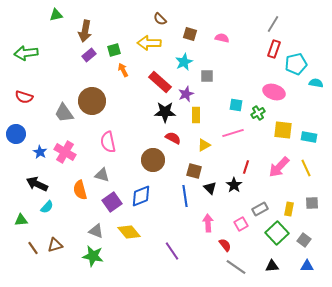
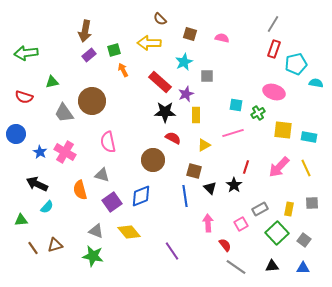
green triangle at (56, 15): moved 4 px left, 67 px down
blue triangle at (307, 266): moved 4 px left, 2 px down
